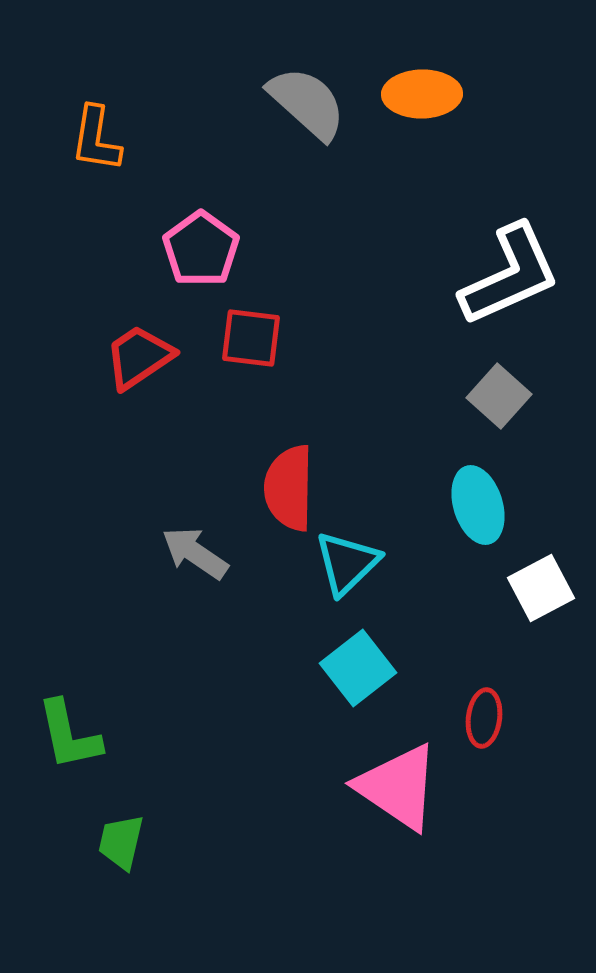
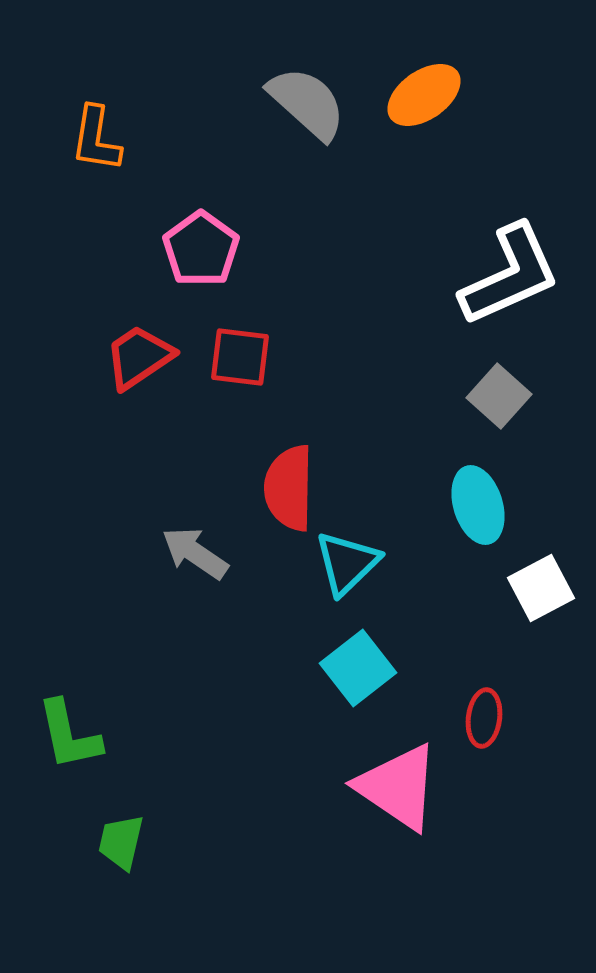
orange ellipse: moved 2 px right, 1 px down; rotated 34 degrees counterclockwise
red square: moved 11 px left, 19 px down
